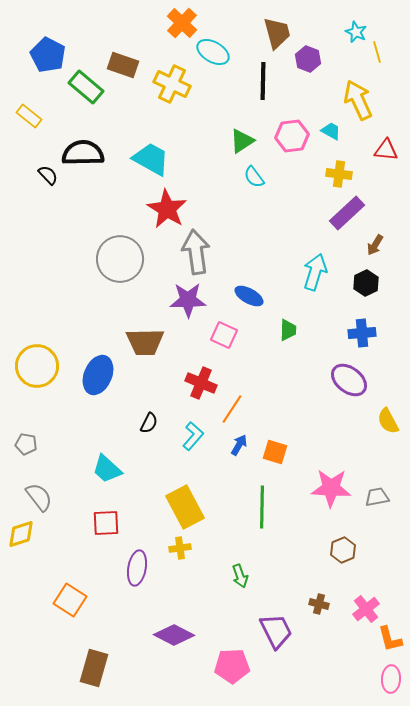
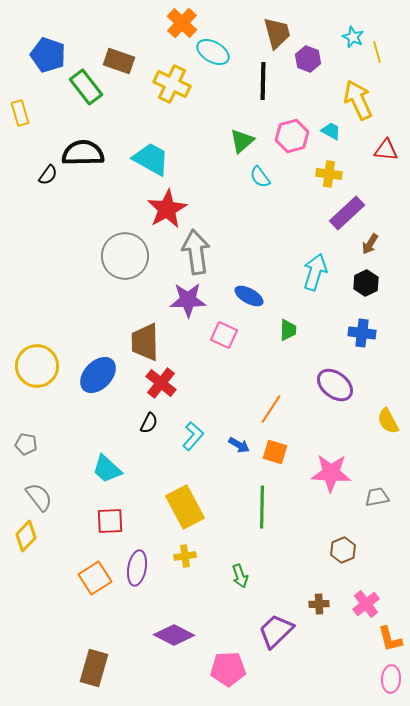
cyan star at (356, 32): moved 3 px left, 5 px down
blue pentagon at (48, 55): rotated 8 degrees counterclockwise
brown rectangle at (123, 65): moved 4 px left, 4 px up
green rectangle at (86, 87): rotated 12 degrees clockwise
yellow rectangle at (29, 116): moved 9 px left, 3 px up; rotated 35 degrees clockwise
pink hexagon at (292, 136): rotated 8 degrees counterclockwise
green triangle at (242, 141): rotated 8 degrees counterclockwise
yellow cross at (339, 174): moved 10 px left
black semicircle at (48, 175): rotated 80 degrees clockwise
cyan semicircle at (254, 177): moved 6 px right
red star at (167, 209): rotated 12 degrees clockwise
brown arrow at (375, 245): moved 5 px left, 1 px up
gray circle at (120, 259): moved 5 px right, 3 px up
blue cross at (362, 333): rotated 12 degrees clockwise
brown trapezoid at (145, 342): rotated 90 degrees clockwise
blue ellipse at (98, 375): rotated 21 degrees clockwise
purple ellipse at (349, 380): moved 14 px left, 5 px down
red cross at (201, 383): moved 40 px left; rotated 16 degrees clockwise
orange line at (232, 409): moved 39 px right
blue arrow at (239, 445): rotated 90 degrees clockwise
pink star at (331, 488): moved 15 px up
red square at (106, 523): moved 4 px right, 2 px up
yellow diamond at (21, 534): moved 5 px right, 2 px down; rotated 28 degrees counterclockwise
yellow cross at (180, 548): moved 5 px right, 8 px down
orange square at (70, 600): moved 25 px right, 22 px up; rotated 24 degrees clockwise
brown cross at (319, 604): rotated 18 degrees counterclockwise
pink cross at (366, 609): moved 5 px up
purple trapezoid at (276, 631): rotated 108 degrees counterclockwise
pink pentagon at (232, 666): moved 4 px left, 3 px down
